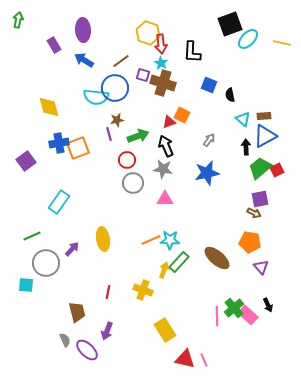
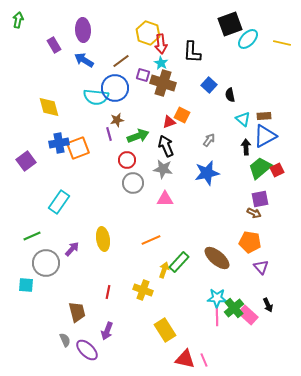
blue square at (209, 85): rotated 21 degrees clockwise
cyan star at (170, 240): moved 47 px right, 58 px down
